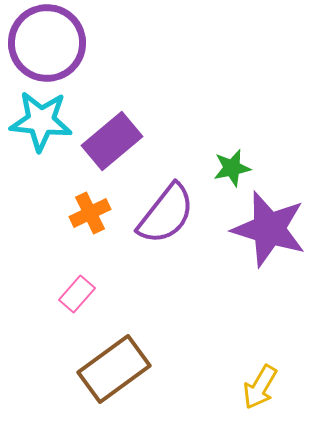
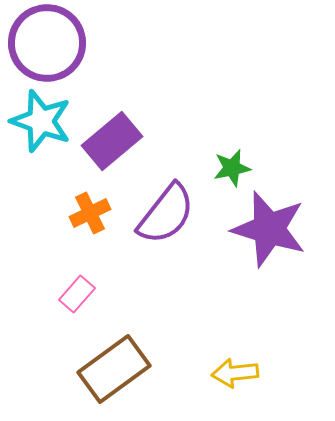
cyan star: rotated 14 degrees clockwise
yellow arrow: moved 25 px left, 14 px up; rotated 54 degrees clockwise
